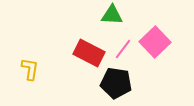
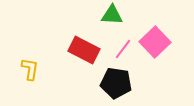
red rectangle: moved 5 px left, 3 px up
